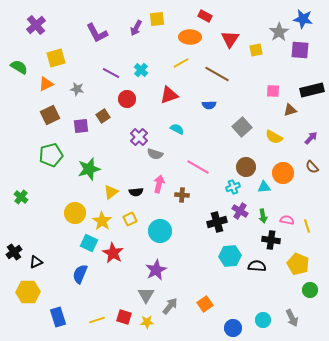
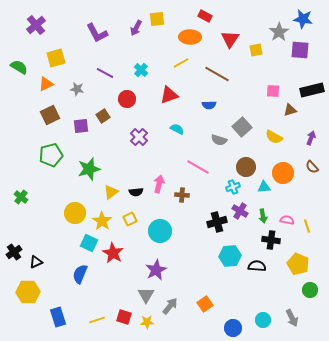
purple line at (111, 73): moved 6 px left
purple arrow at (311, 138): rotated 24 degrees counterclockwise
gray semicircle at (155, 154): moved 64 px right, 14 px up
